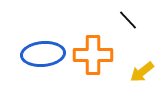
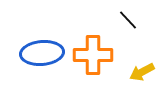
blue ellipse: moved 1 px left, 1 px up
yellow arrow: rotated 10 degrees clockwise
